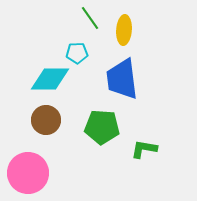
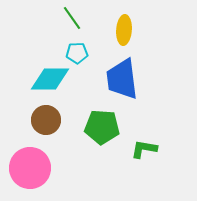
green line: moved 18 px left
pink circle: moved 2 px right, 5 px up
